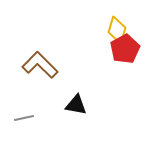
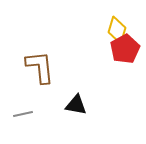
brown L-shape: moved 2 px down; rotated 39 degrees clockwise
gray line: moved 1 px left, 4 px up
